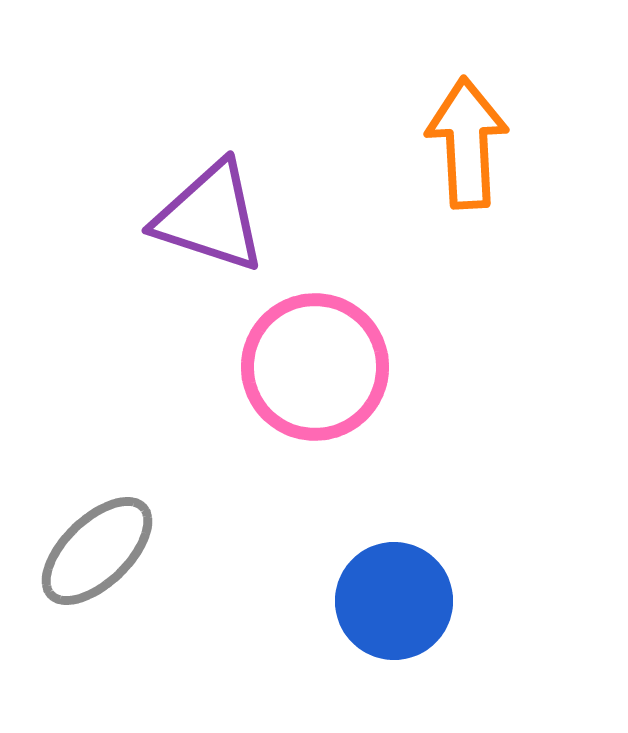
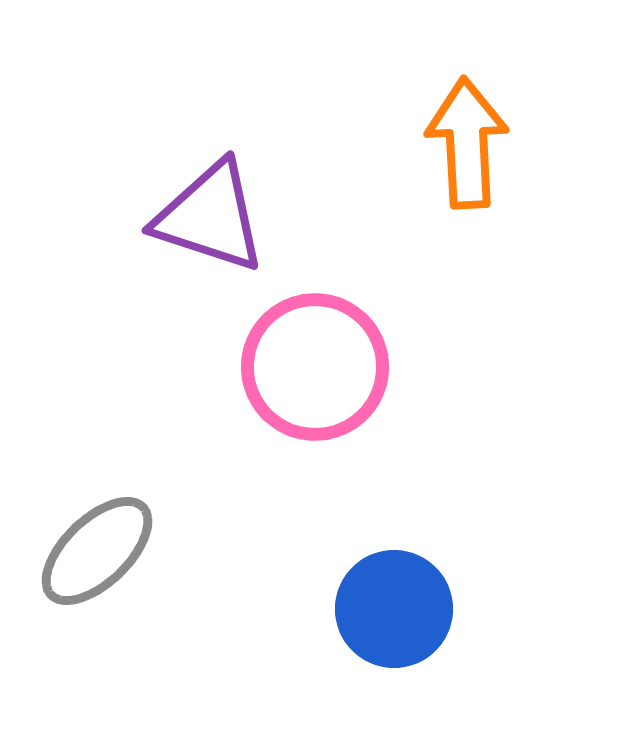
blue circle: moved 8 px down
